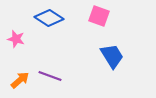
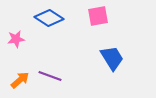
pink square: moved 1 px left; rotated 30 degrees counterclockwise
pink star: rotated 24 degrees counterclockwise
blue trapezoid: moved 2 px down
